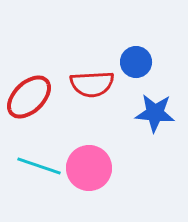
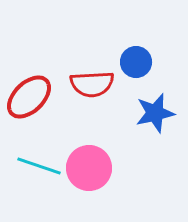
blue star: rotated 18 degrees counterclockwise
